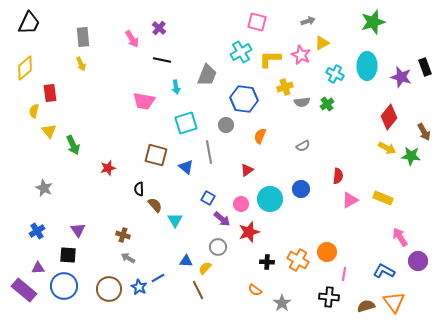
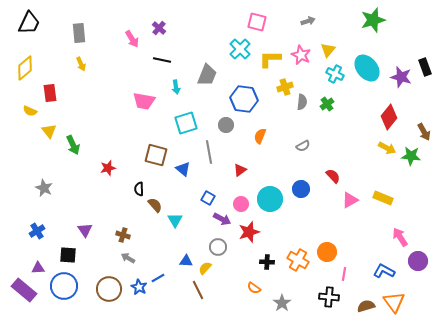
green star at (373, 22): moved 2 px up
gray rectangle at (83, 37): moved 4 px left, 4 px up
yellow triangle at (322, 43): moved 6 px right, 7 px down; rotated 21 degrees counterclockwise
cyan cross at (241, 52): moved 1 px left, 3 px up; rotated 15 degrees counterclockwise
cyan ellipse at (367, 66): moved 2 px down; rotated 40 degrees counterclockwise
gray semicircle at (302, 102): rotated 77 degrees counterclockwise
yellow semicircle at (34, 111): moved 4 px left; rotated 80 degrees counterclockwise
blue triangle at (186, 167): moved 3 px left, 2 px down
red triangle at (247, 170): moved 7 px left
red semicircle at (338, 176): moved 5 px left; rotated 49 degrees counterclockwise
purple arrow at (222, 219): rotated 12 degrees counterclockwise
purple triangle at (78, 230): moved 7 px right
orange semicircle at (255, 290): moved 1 px left, 2 px up
